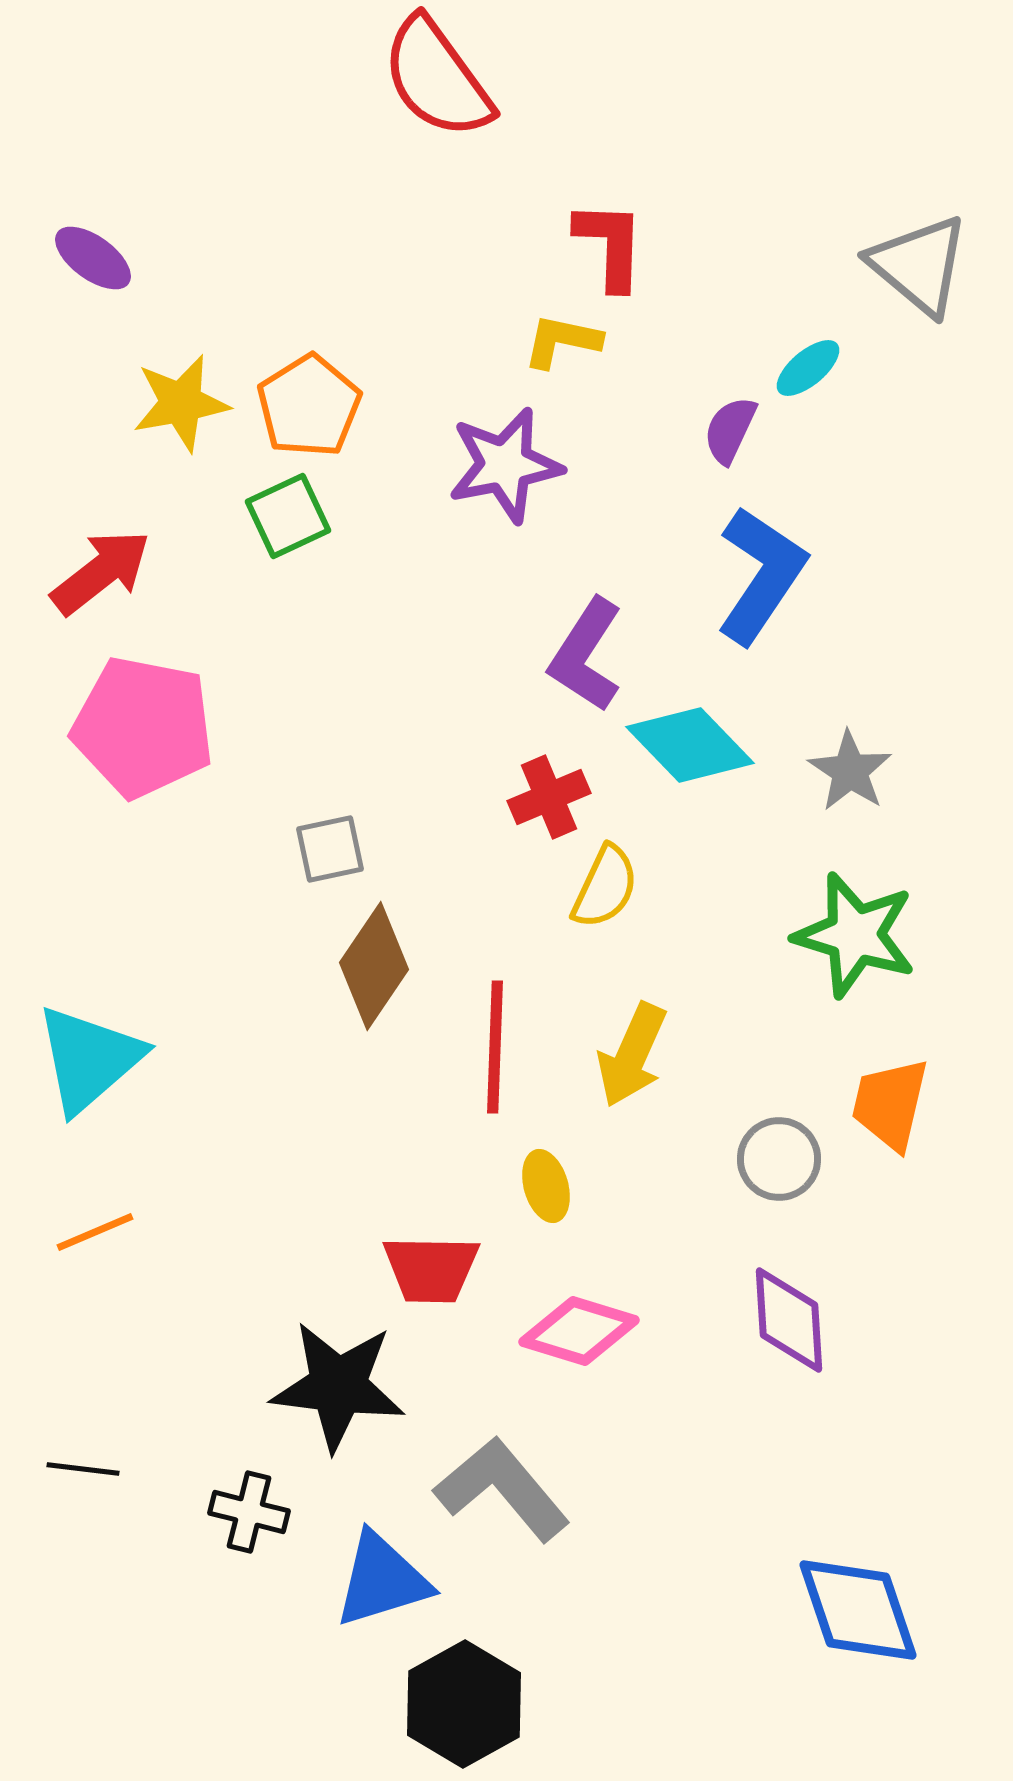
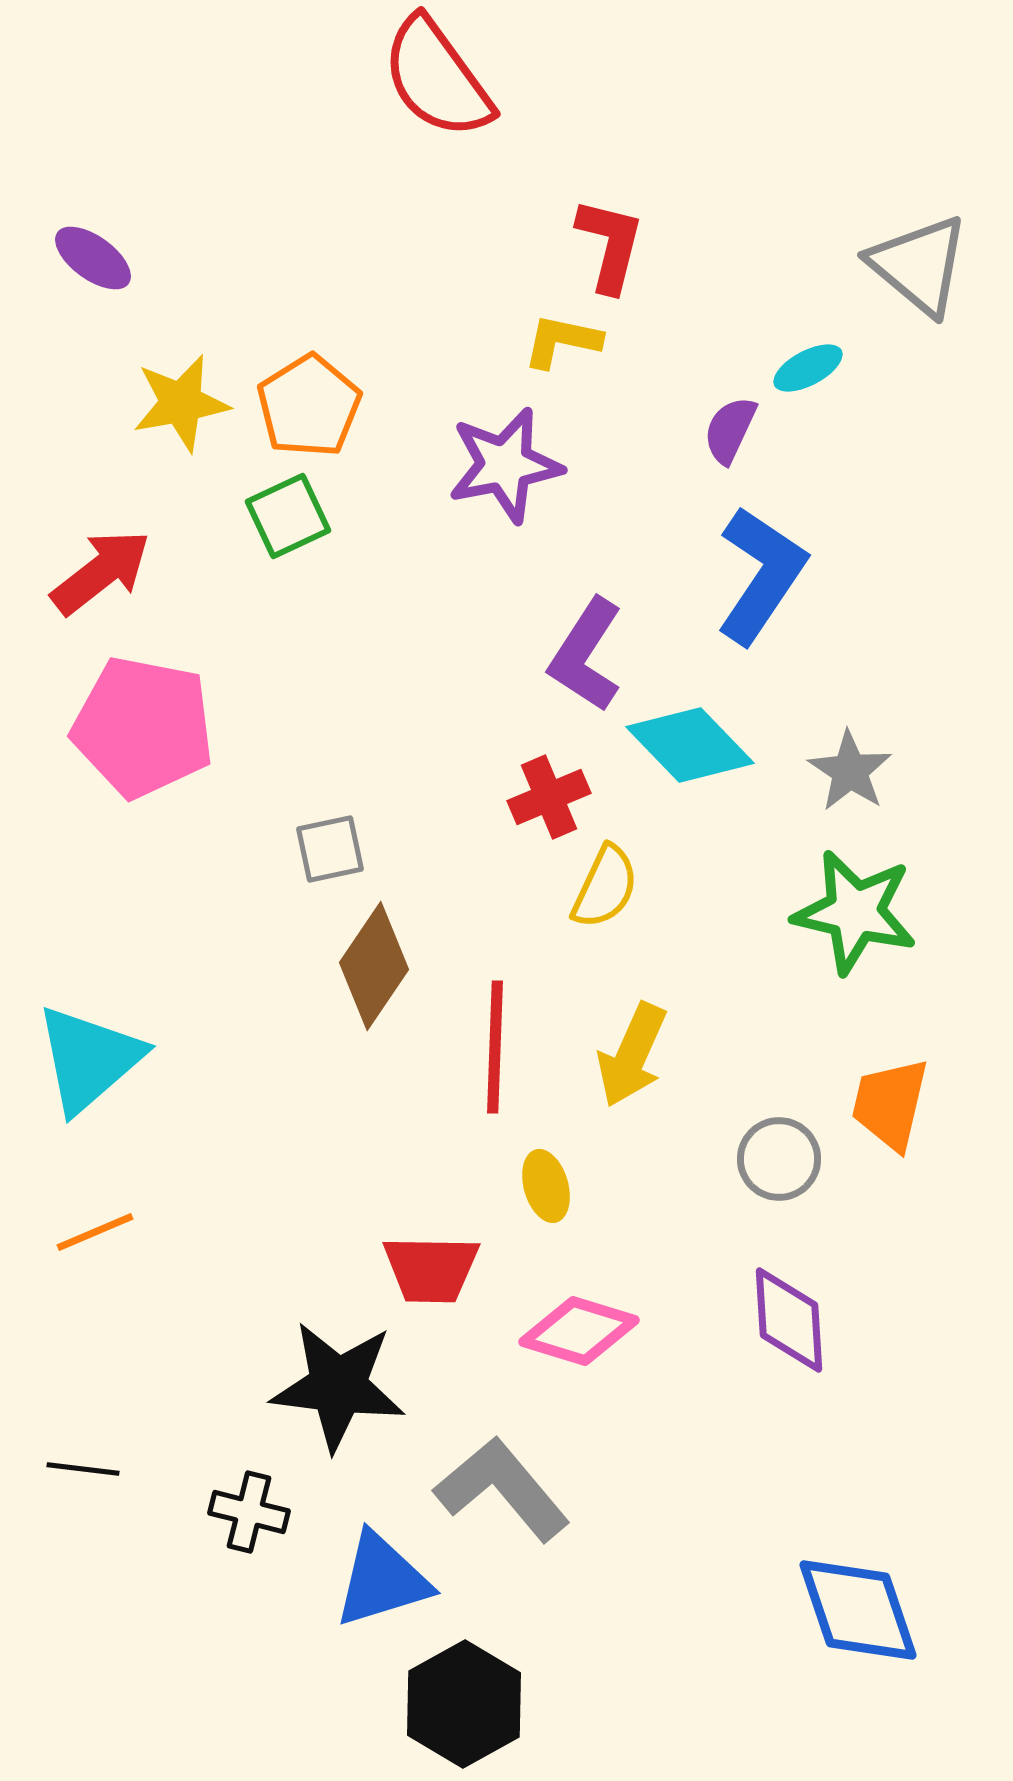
red L-shape: rotated 12 degrees clockwise
cyan ellipse: rotated 12 degrees clockwise
green star: moved 23 px up; rotated 4 degrees counterclockwise
